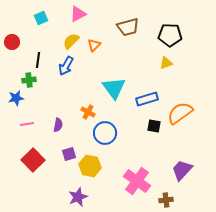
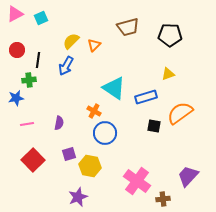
pink triangle: moved 63 px left
red circle: moved 5 px right, 8 px down
yellow triangle: moved 2 px right, 11 px down
cyan triangle: rotated 20 degrees counterclockwise
blue rectangle: moved 1 px left, 2 px up
orange cross: moved 6 px right, 1 px up
purple semicircle: moved 1 px right, 2 px up
purple trapezoid: moved 6 px right, 6 px down
brown cross: moved 3 px left, 1 px up
